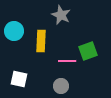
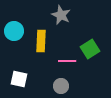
green square: moved 2 px right, 2 px up; rotated 12 degrees counterclockwise
